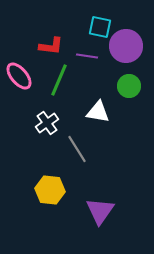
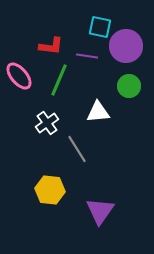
white triangle: rotated 15 degrees counterclockwise
